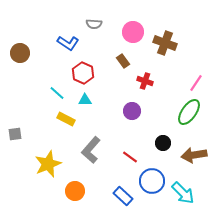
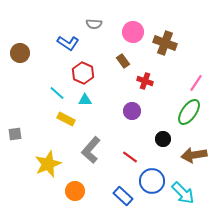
black circle: moved 4 px up
